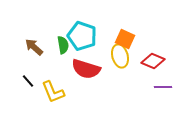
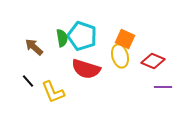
green semicircle: moved 1 px left, 7 px up
